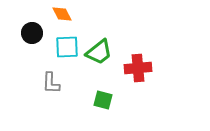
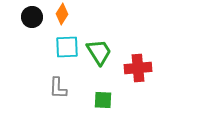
orange diamond: rotated 60 degrees clockwise
black circle: moved 16 px up
green trapezoid: rotated 84 degrees counterclockwise
gray L-shape: moved 7 px right, 5 px down
green square: rotated 12 degrees counterclockwise
